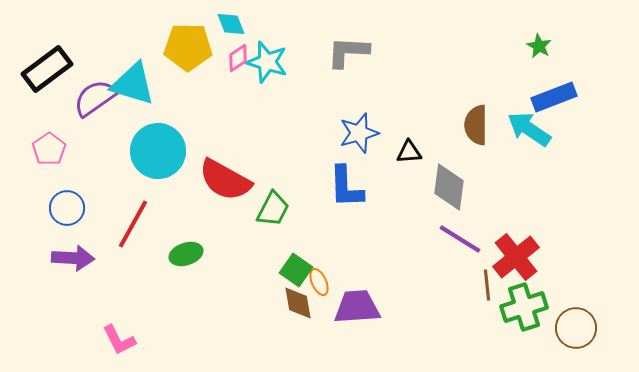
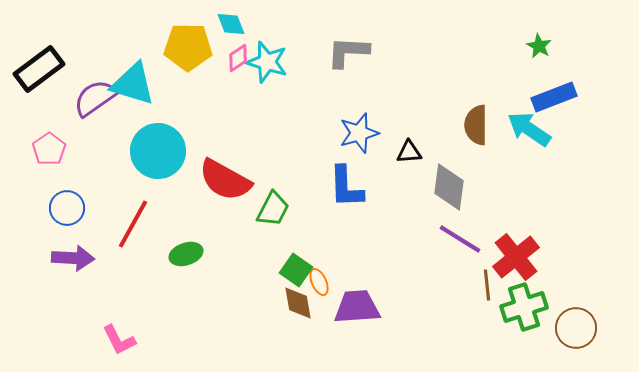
black rectangle: moved 8 px left
